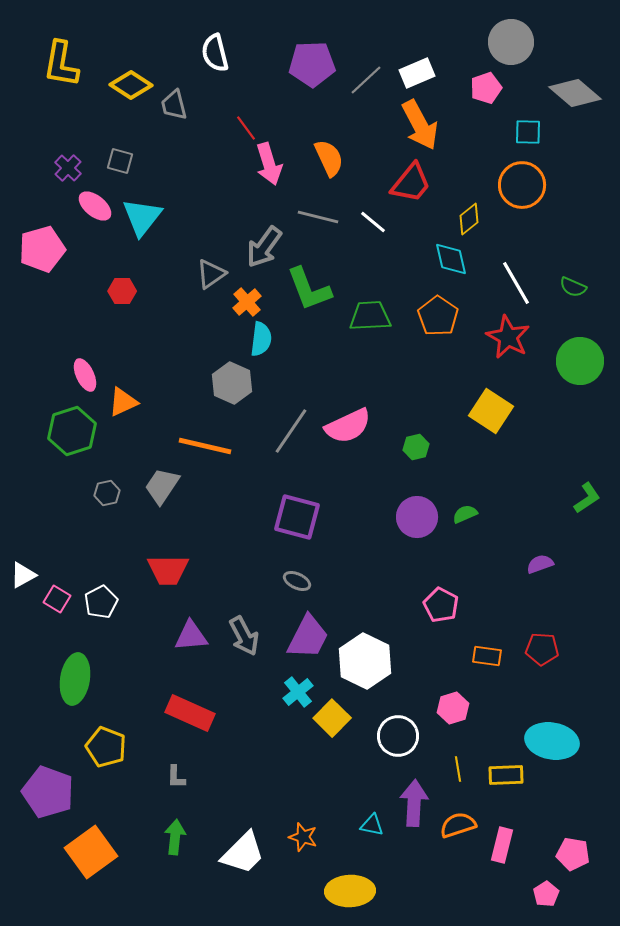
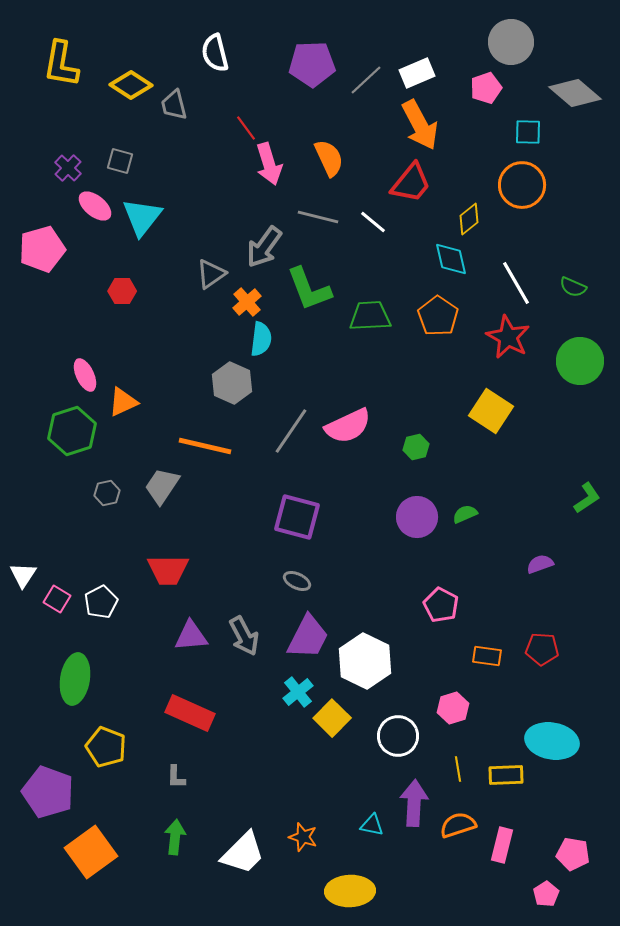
white triangle at (23, 575): rotated 28 degrees counterclockwise
